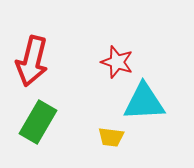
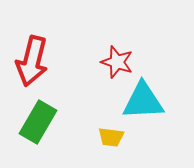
cyan triangle: moved 1 px left, 1 px up
